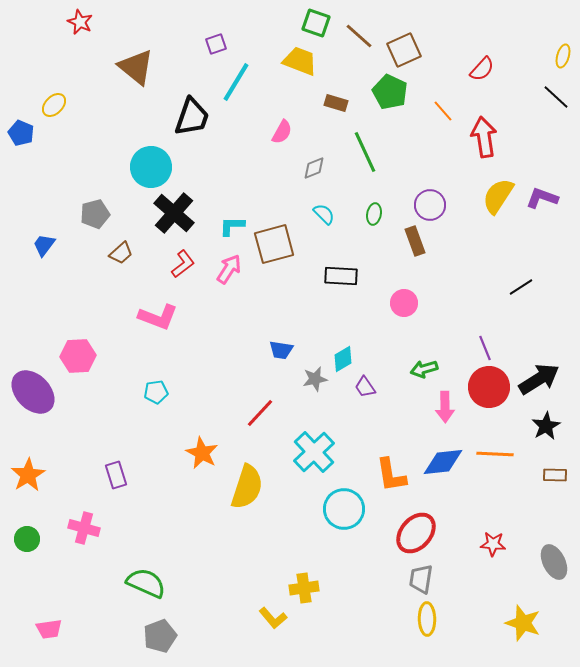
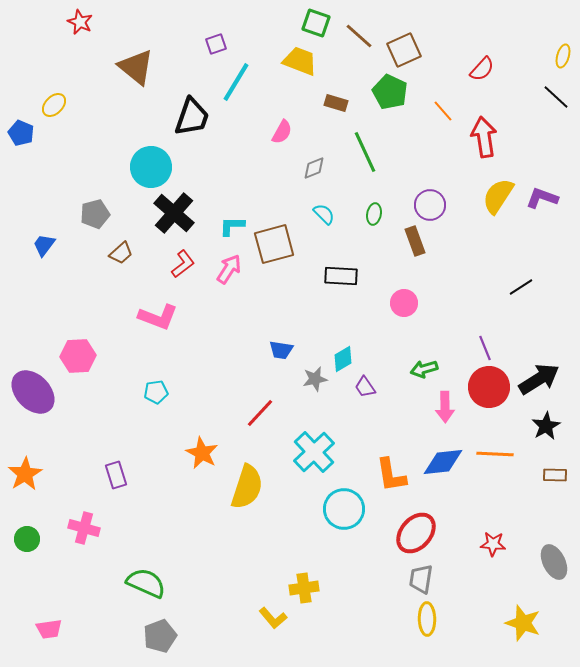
orange star at (28, 475): moved 3 px left, 1 px up
